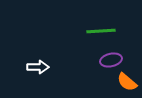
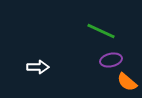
green line: rotated 28 degrees clockwise
